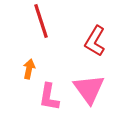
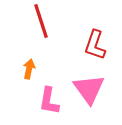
red L-shape: moved 4 px down; rotated 12 degrees counterclockwise
pink L-shape: moved 4 px down
